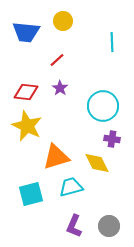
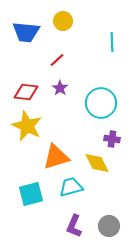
cyan circle: moved 2 px left, 3 px up
